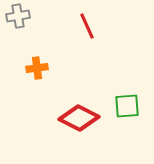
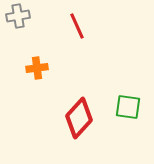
red line: moved 10 px left
green square: moved 1 px right, 1 px down; rotated 12 degrees clockwise
red diamond: rotated 75 degrees counterclockwise
